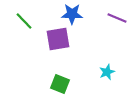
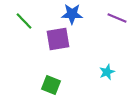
green square: moved 9 px left, 1 px down
